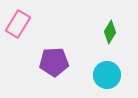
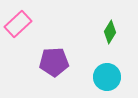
pink rectangle: rotated 16 degrees clockwise
cyan circle: moved 2 px down
